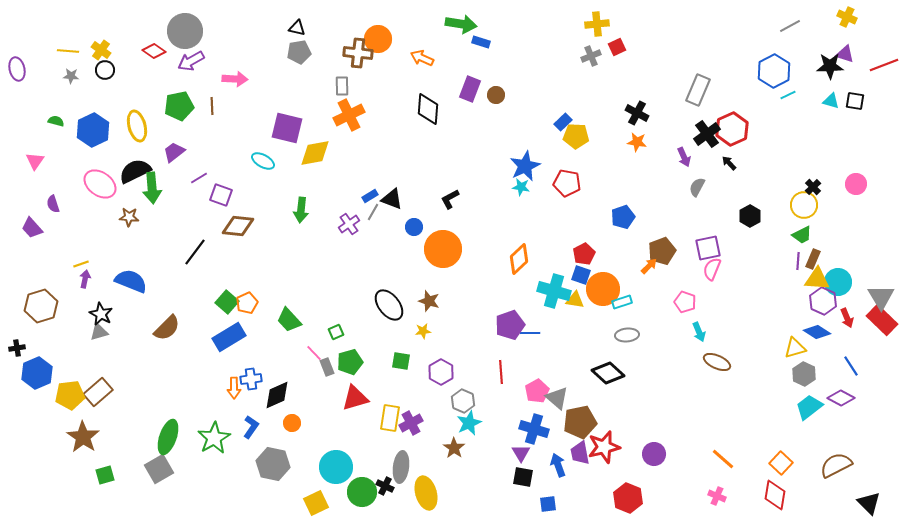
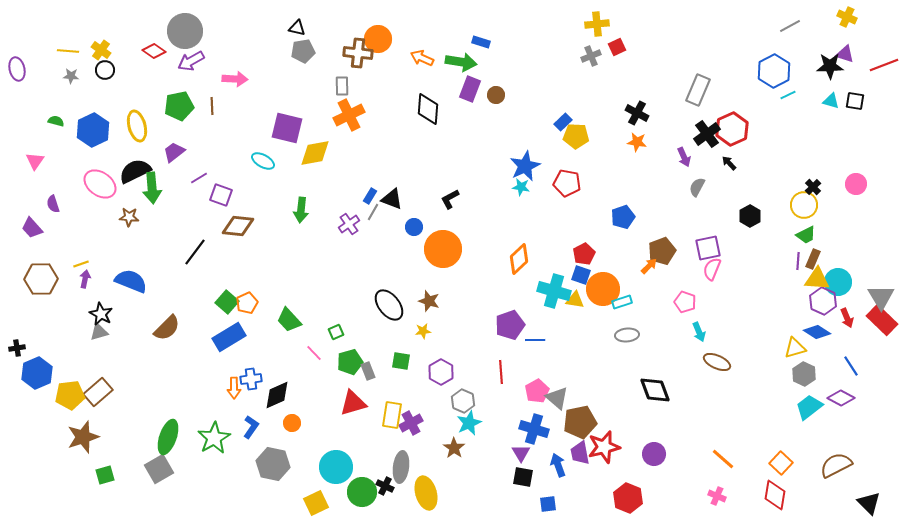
green arrow at (461, 24): moved 38 px down
gray pentagon at (299, 52): moved 4 px right, 1 px up
blue rectangle at (370, 196): rotated 28 degrees counterclockwise
green trapezoid at (802, 235): moved 4 px right
brown hexagon at (41, 306): moved 27 px up; rotated 16 degrees clockwise
blue line at (530, 333): moved 5 px right, 7 px down
gray rectangle at (327, 367): moved 41 px right, 4 px down
black diamond at (608, 373): moved 47 px right, 17 px down; rotated 28 degrees clockwise
red triangle at (355, 398): moved 2 px left, 5 px down
yellow rectangle at (390, 418): moved 2 px right, 3 px up
brown star at (83, 437): rotated 20 degrees clockwise
